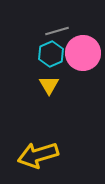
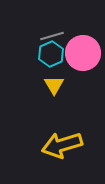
gray line: moved 5 px left, 5 px down
yellow triangle: moved 5 px right
yellow arrow: moved 24 px right, 10 px up
